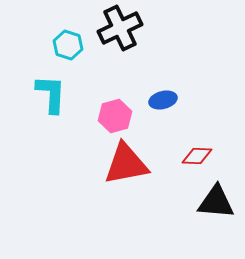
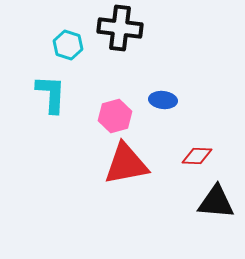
black cross: rotated 33 degrees clockwise
blue ellipse: rotated 20 degrees clockwise
